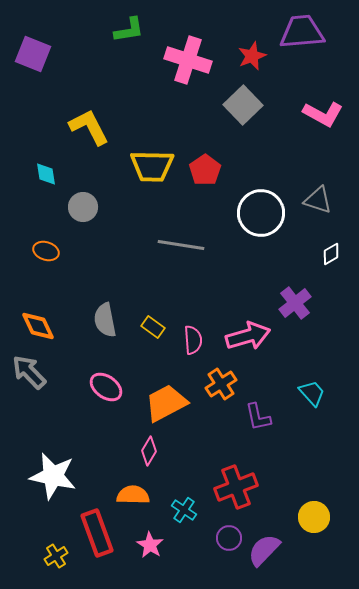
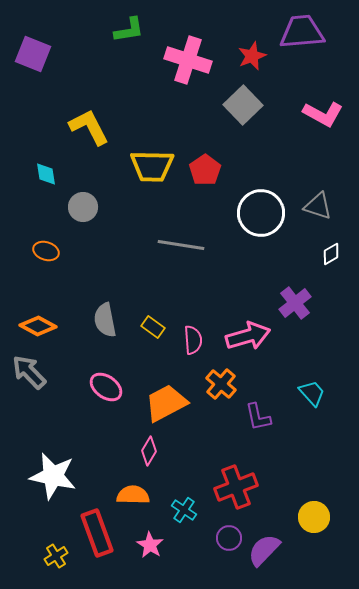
gray triangle: moved 6 px down
orange diamond: rotated 36 degrees counterclockwise
orange cross: rotated 16 degrees counterclockwise
